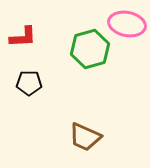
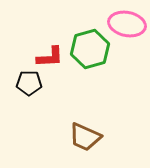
red L-shape: moved 27 px right, 20 px down
